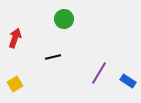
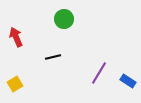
red arrow: moved 1 px right, 1 px up; rotated 42 degrees counterclockwise
